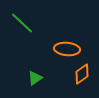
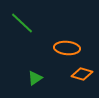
orange ellipse: moved 1 px up
orange diamond: rotated 50 degrees clockwise
